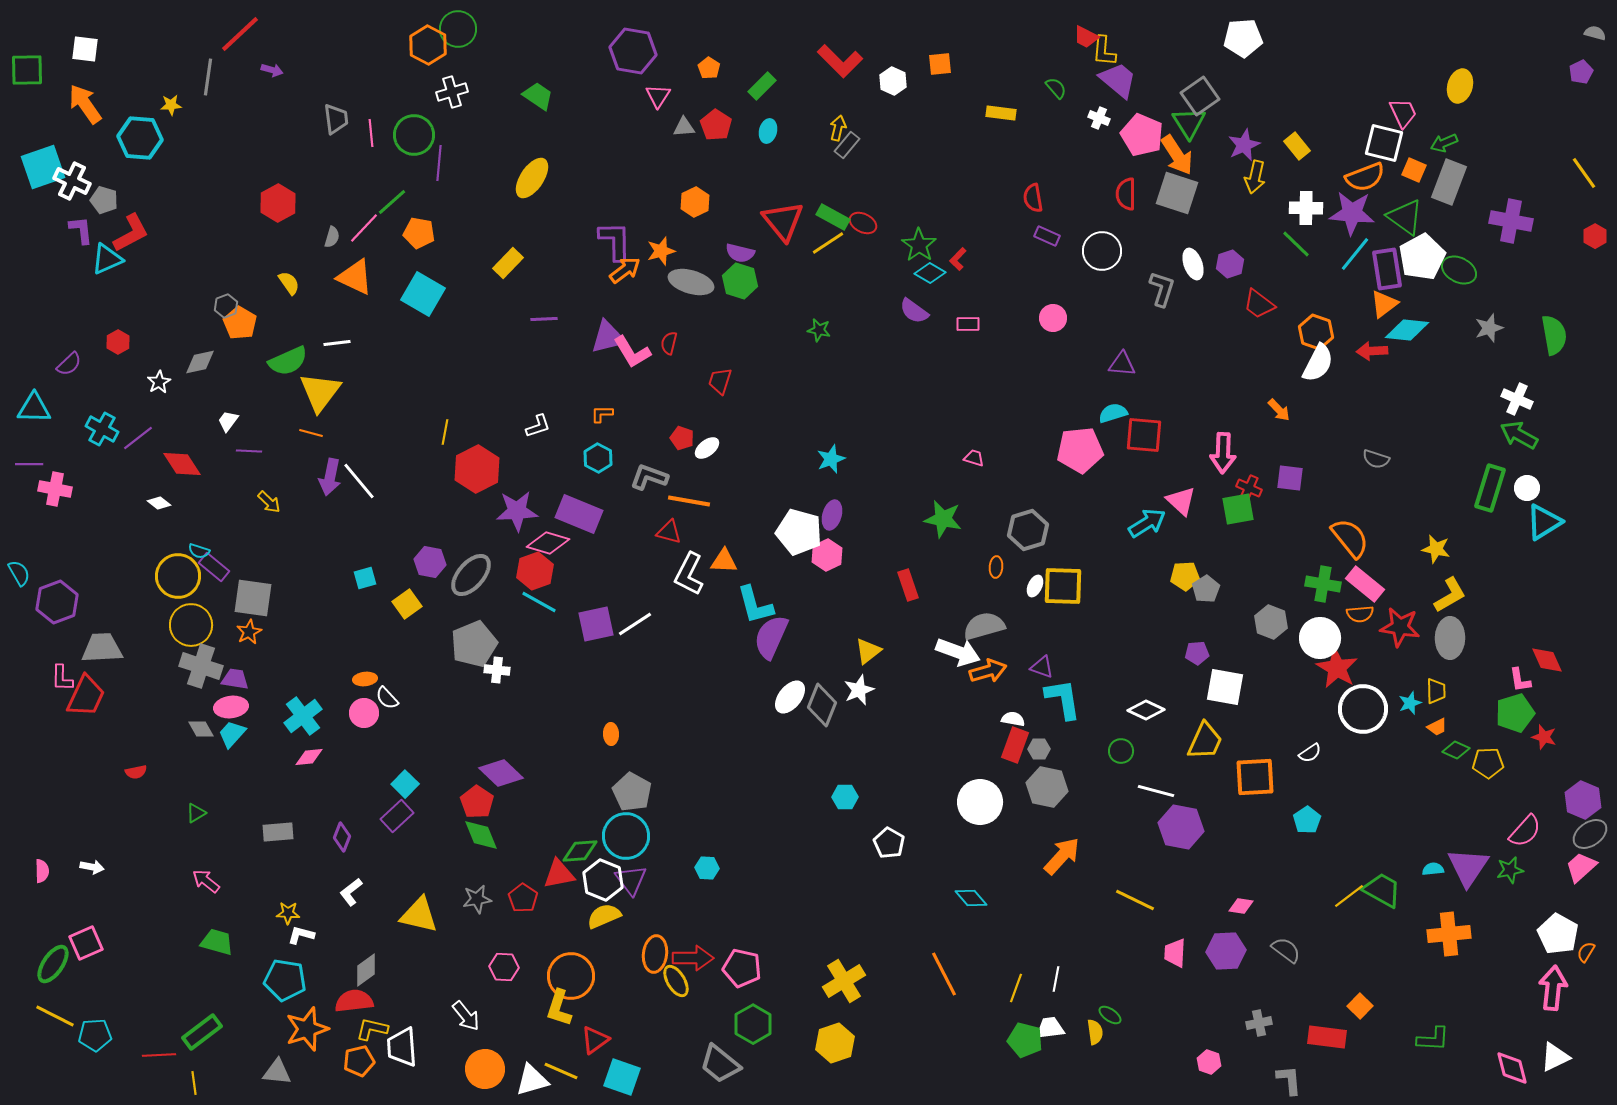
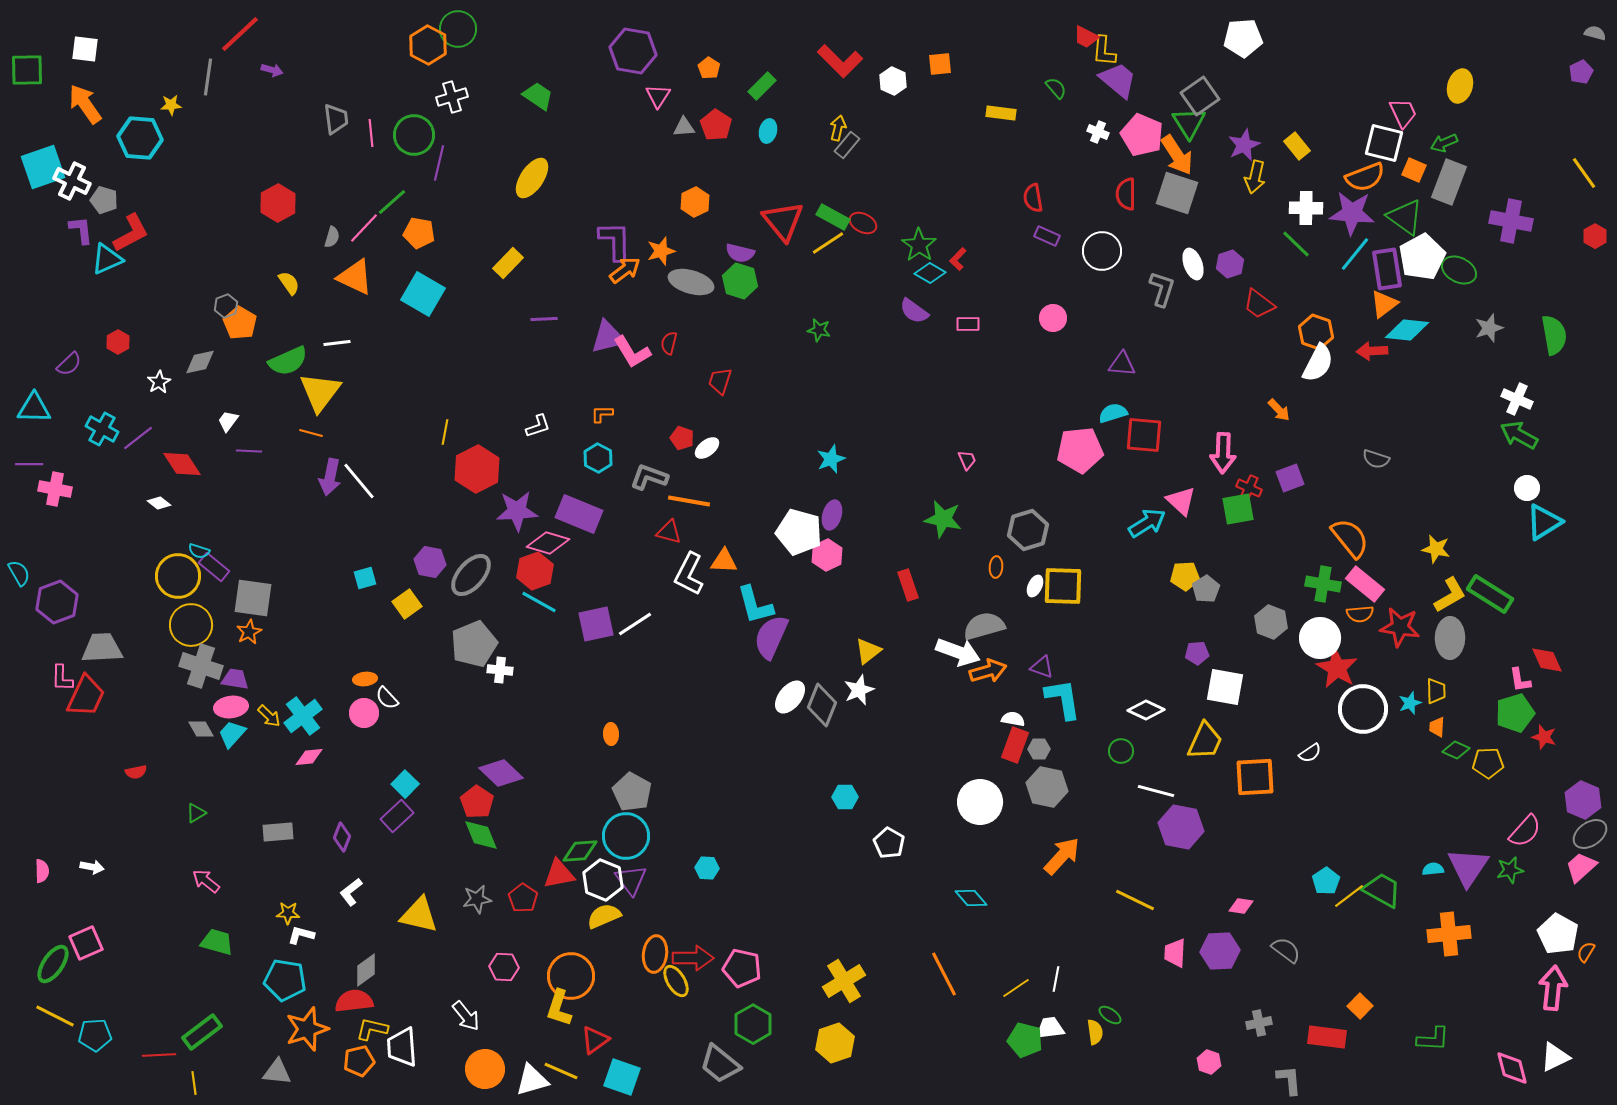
white cross at (452, 92): moved 5 px down
white cross at (1099, 118): moved 1 px left, 14 px down
purple line at (439, 163): rotated 8 degrees clockwise
pink trapezoid at (974, 458): moved 7 px left, 2 px down; rotated 50 degrees clockwise
purple square at (1290, 478): rotated 28 degrees counterclockwise
green rectangle at (1490, 488): moved 106 px down; rotated 75 degrees counterclockwise
yellow arrow at (269, 502): moved 214 px down
white cross at (497, 670): moved 3 px right
orange trapezoid at (1437, 727): rotated 120 degrees clockwise
cyan pentagon at (1307, 820): moved 19 px right, 61 px down
purple hexagon at (1226, 951): moved 6 px left
yellow line at (1016, 988): rotated 36 degrees clockwise
